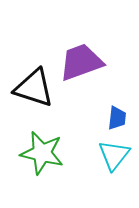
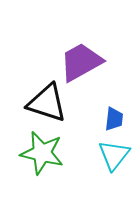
purple trapezoid: rotated 9 degrees counterclockwise
black triangle: moved 13 px right, 15 px down
blue trapezoid: moved 3 px left, 1 px down
